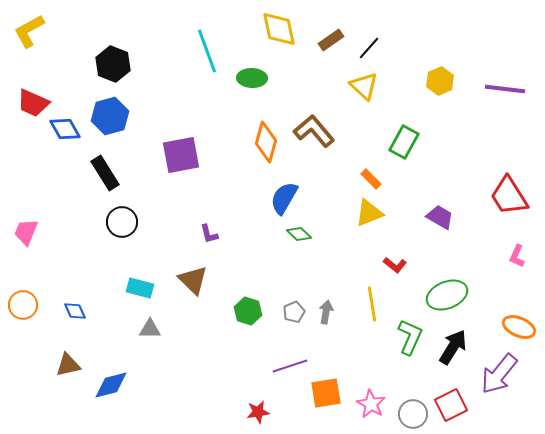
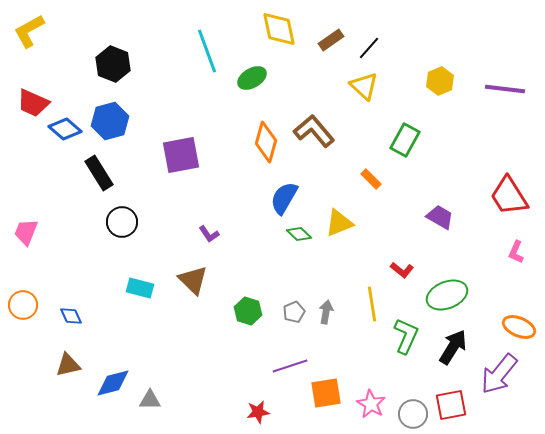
green ellipse at (252, 78): rotated 32 degrees counterclockwise
blue hexagon at (110, 116): moved 5 px down
blue diamond at (65, 129): rotated 20 degrees counterclockwise
green rectangle at (404, 142): moved 1 px right, 2 px up
black rectangle at (105, 173): moved 6 px left
yellow triangle at (369, 213): moved 30 px left, 10 px down
purple L-shape at (209, 234): rotated 20 degrees counterclockwise
pink L-shape at (517, 256): moved 1 px left, 4 px up
red L-shape at (395, 265): moved 7 px right, 5 px down
blue diamond at (75, 311): moved 4 px left, 5 px down
gray triangle at (150, 329): moved 71 px down
green L-shape at (410, 337): moved 4 px left, 1 px up
blue diamond at (111, 385): moved 2 px right, 2 px up
red square at (451, 405): rotated 16 degrees clockwise
